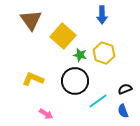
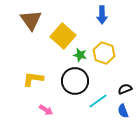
yellow L-shape: rotated 15 degrees counterclockwise
pink arrow: moved 4 px up
